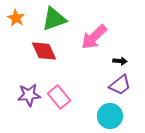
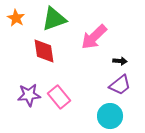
red diamond: rotated 16 degrees clockwise
